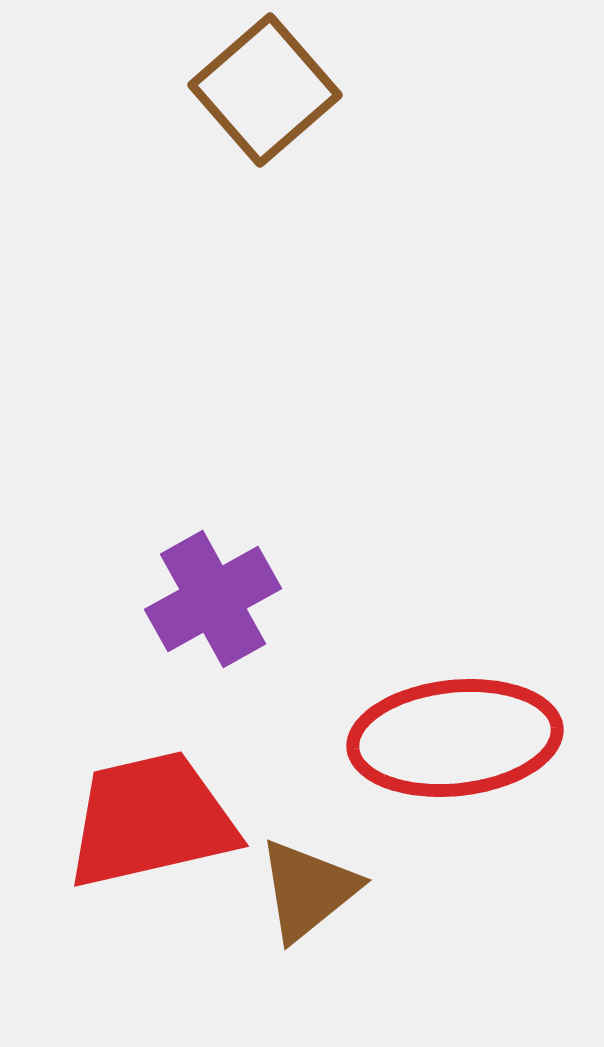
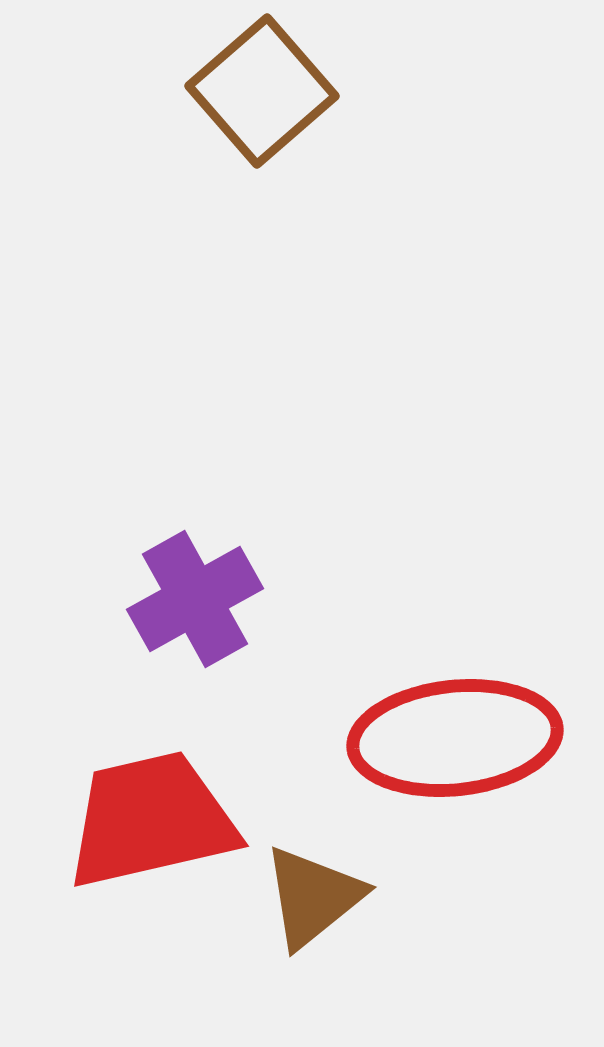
brown square: moved 3 px left, 1 px down
purple cross: moved 18 px left
brown triangle: moved 5 px right, 7 px down
